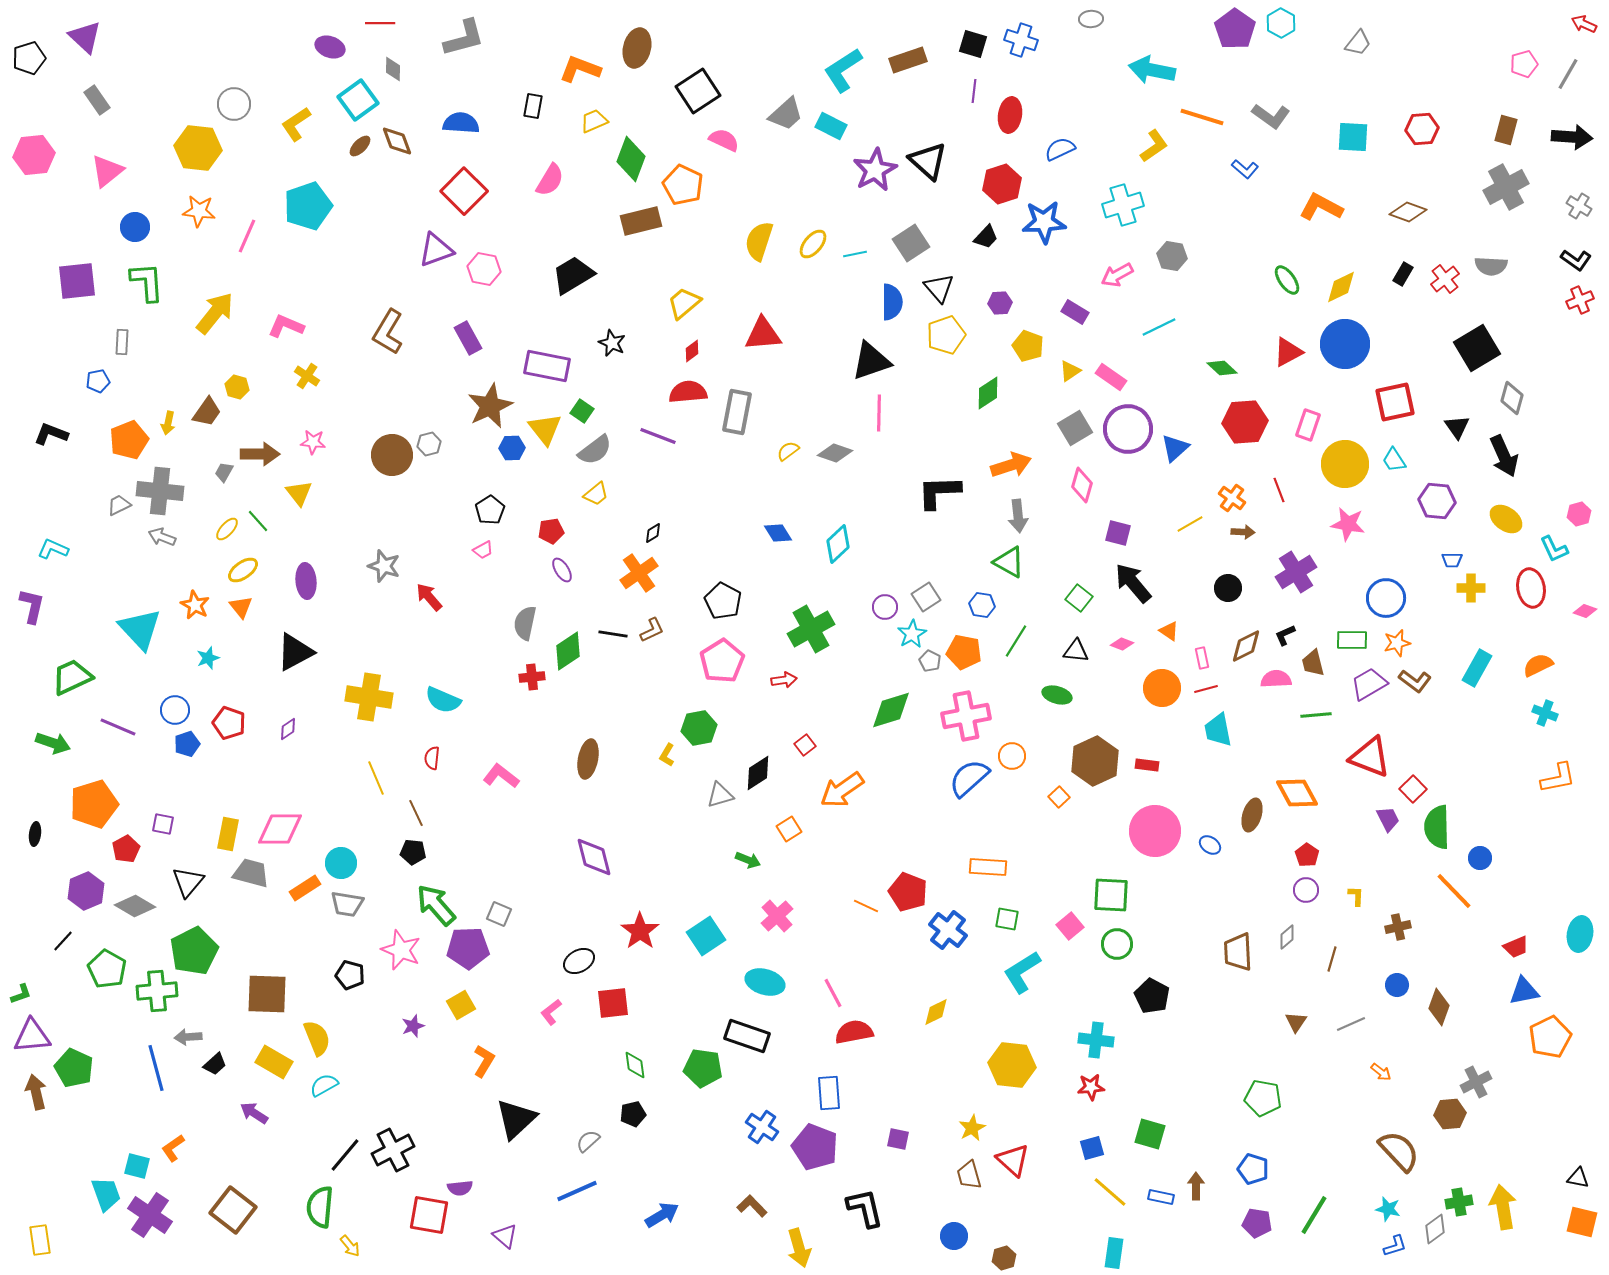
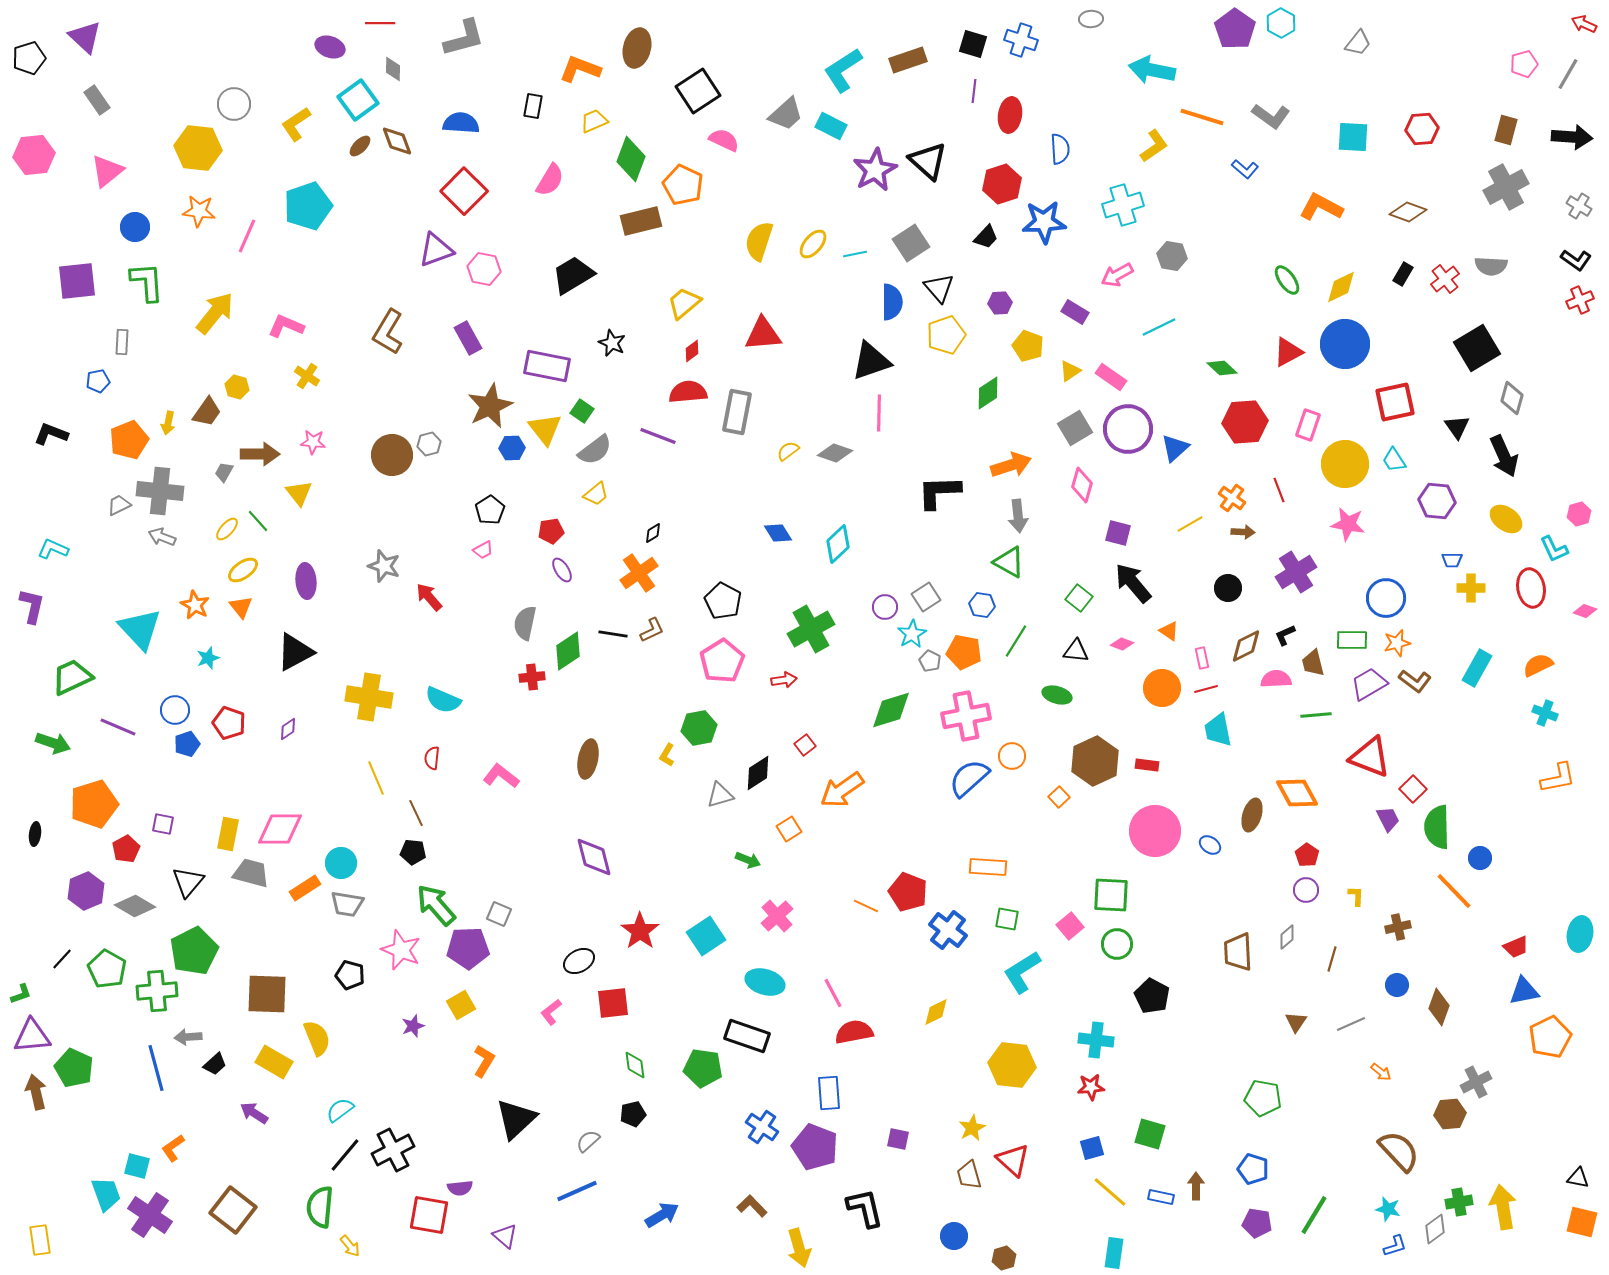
blue semicircle at (1060, 149): rotated 112 degrees clockwise
black line at (63, 941): moved 1 px left, 18 px down
cyan semicircle at (324, 1085): moved 16 px right, 25 px down; rotated 8 degrees counterclockwise
